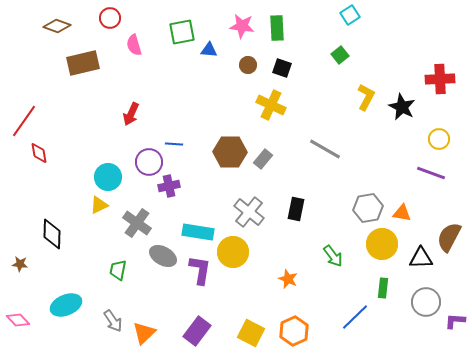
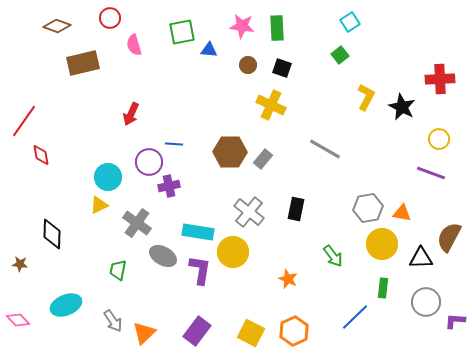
cyan square at (350, 15): moved 7 px down
red diamond at (39, 153): moved 2 px right, 2 px down
